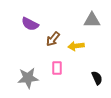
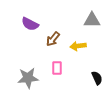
yellow arrow: moved 2 px right
